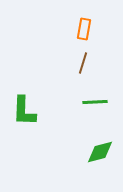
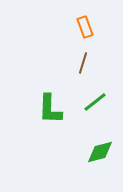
orange rectangle: moved 1 px right, 2 px up; rotated 30 degrees counterclockwise
green line: rotated 35 degrees counterclockwise
green L-shape: moved 26 px right, 2 px up
